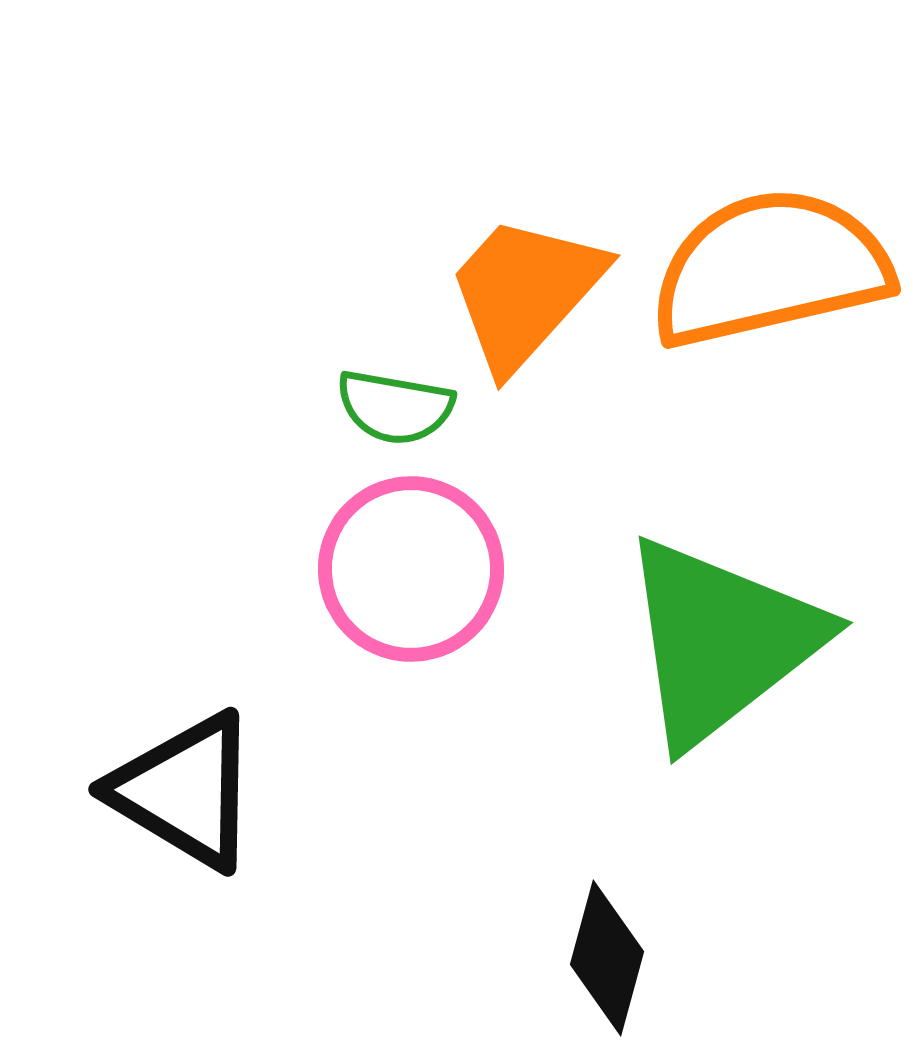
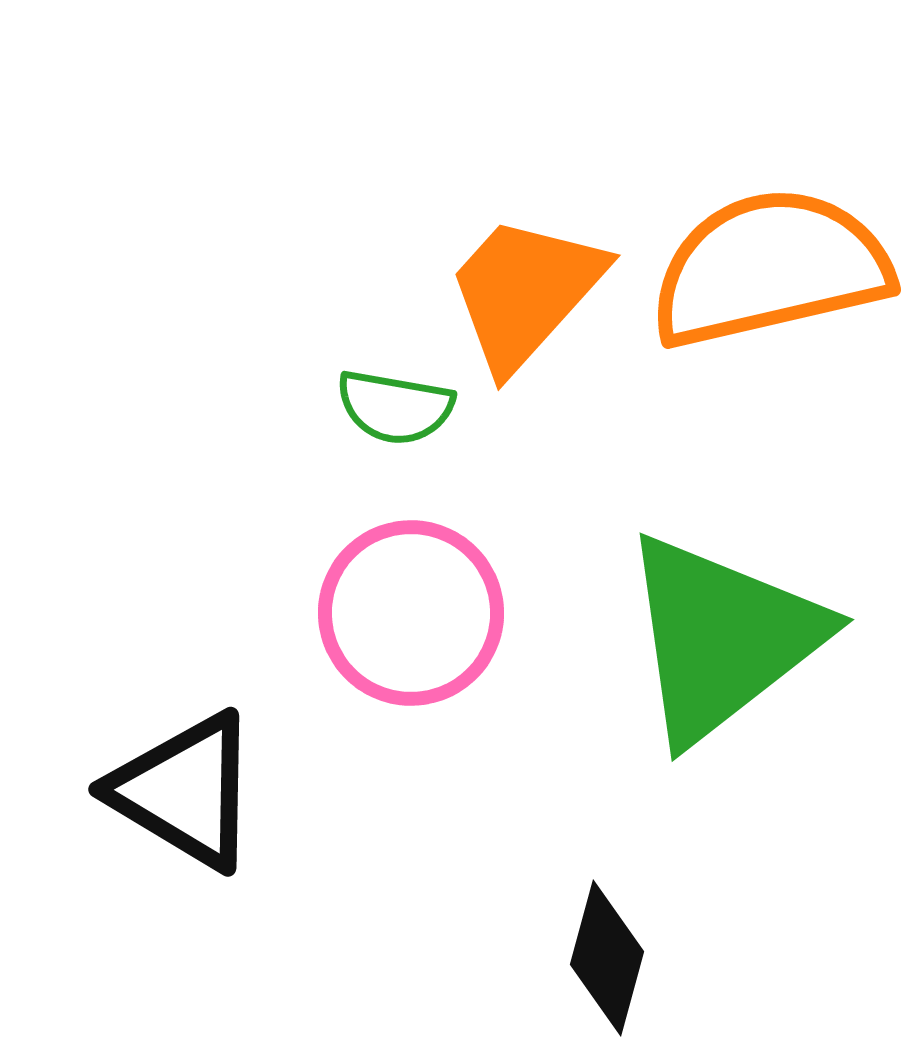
pink circle: moved 44 px down
green triangle: moved 1 px right, 3 px up
